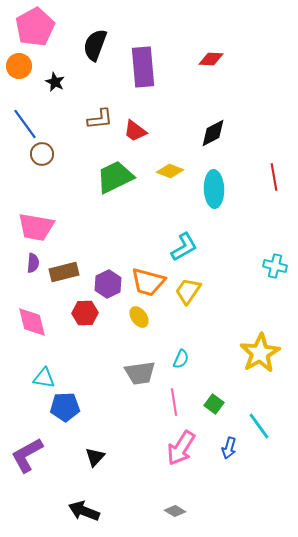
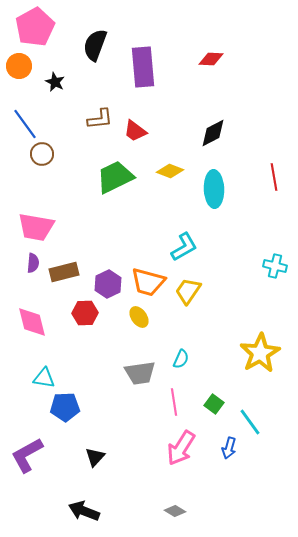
cyan line: moved 9 px left, 4 px up
